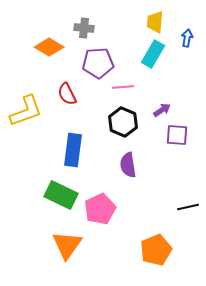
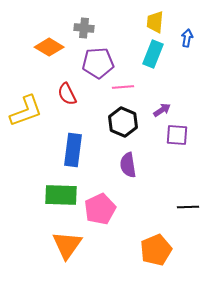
cyan rectangle: rotated 8 degrees counterclockwise
green rectangle: rotated 24 degrees counterclockwise
black line: rotated 10 degrees clockwise
